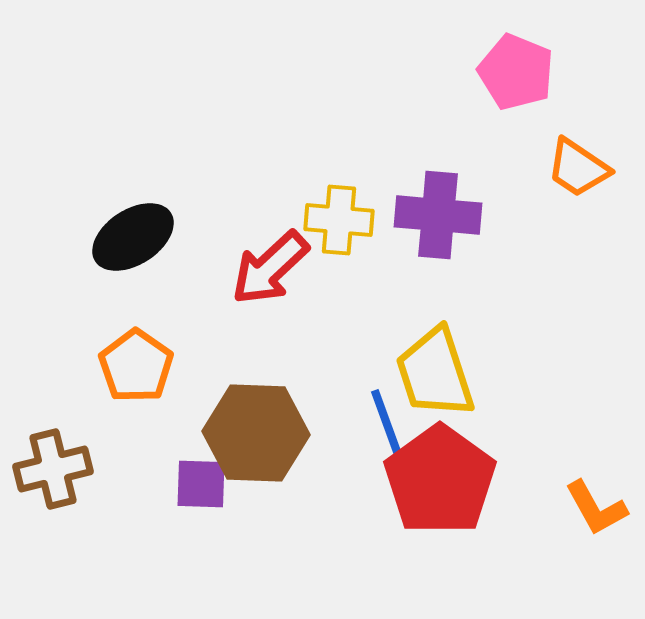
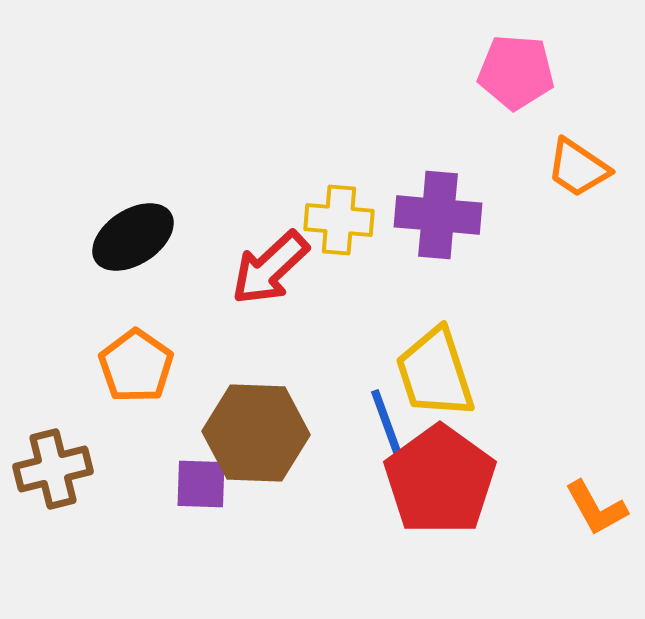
pink pentagon: rotated 18 degrees counterclockwise
